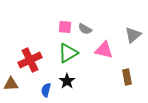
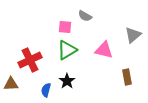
gray semicircle: moved 13 px up
green triangle: moved 1 px left, 3 px up
